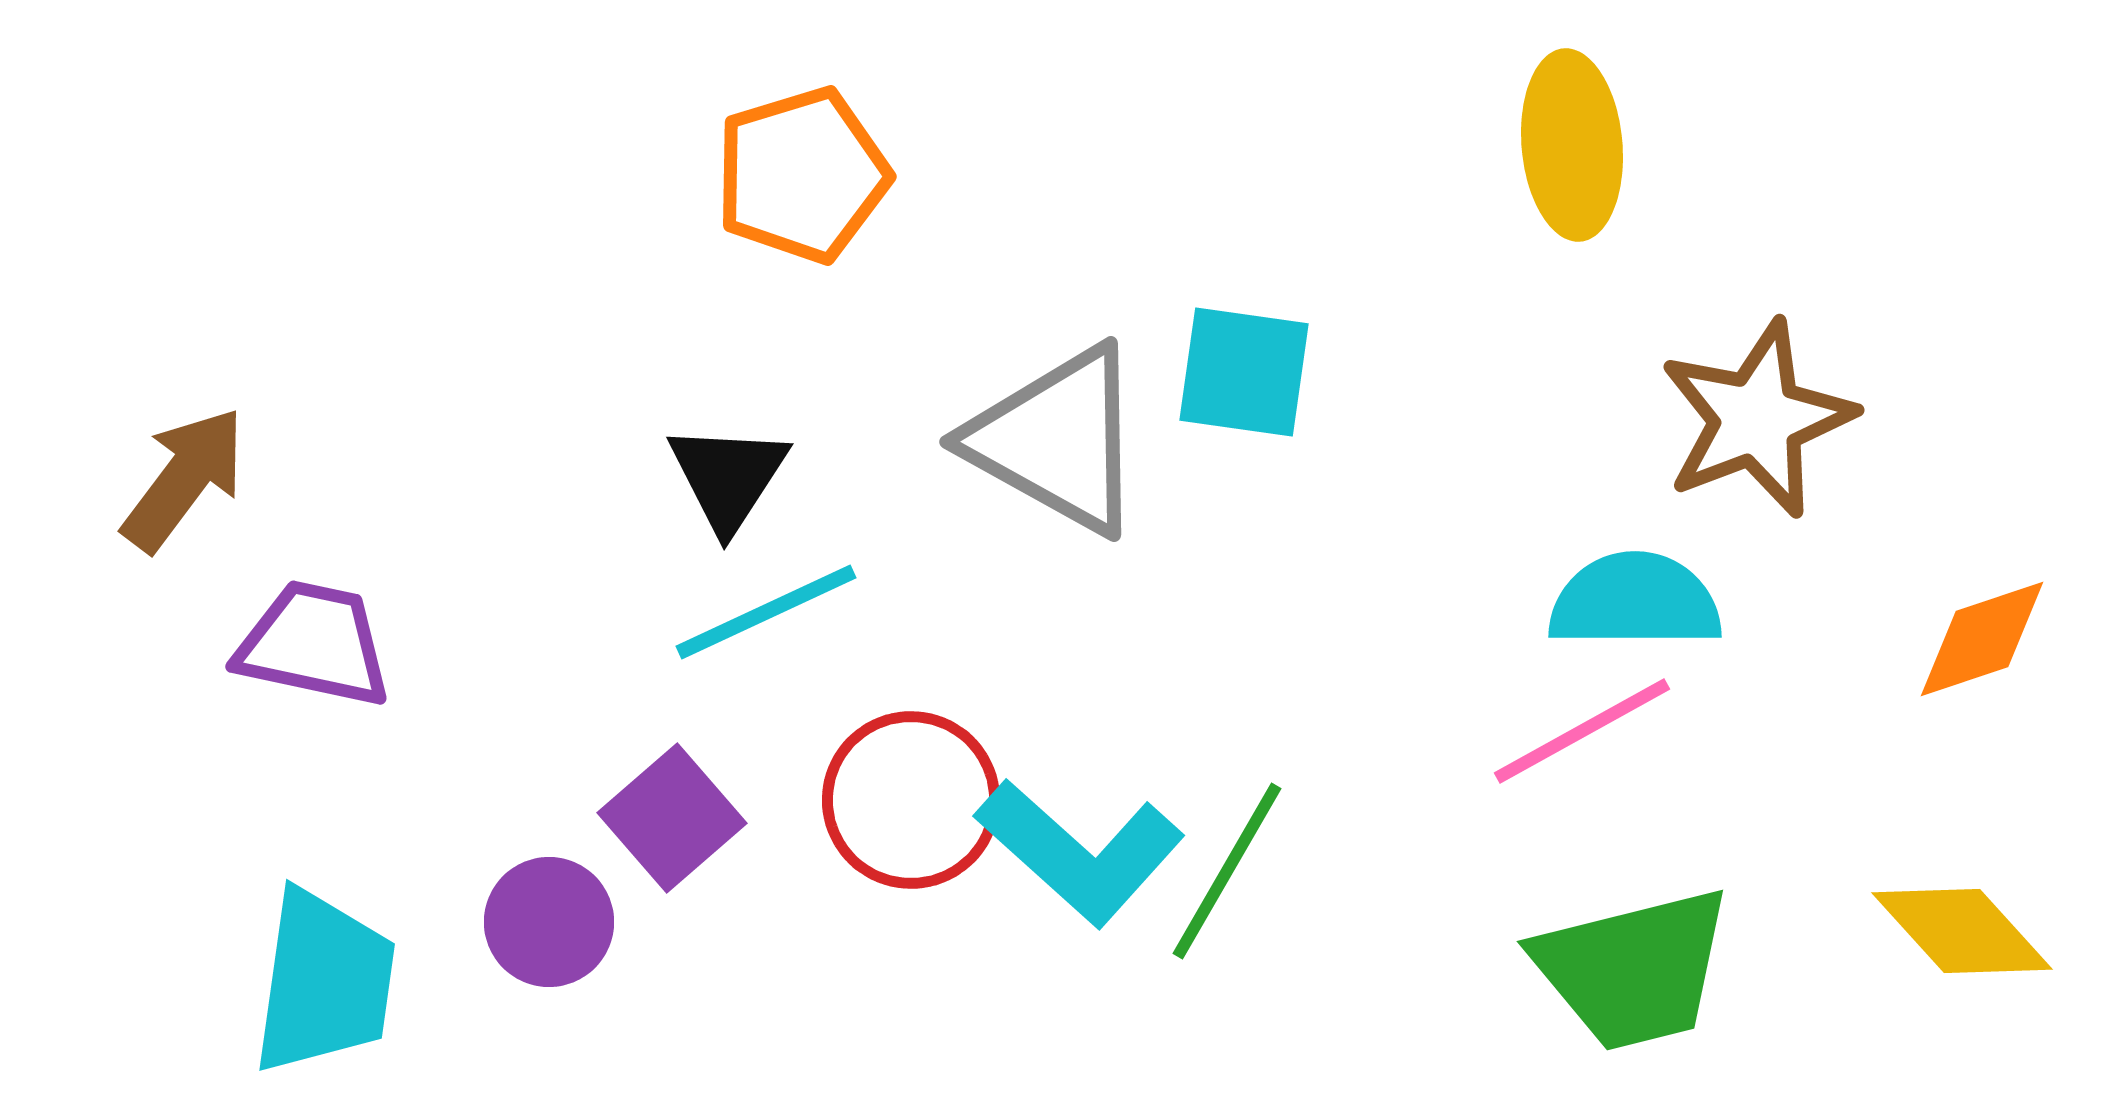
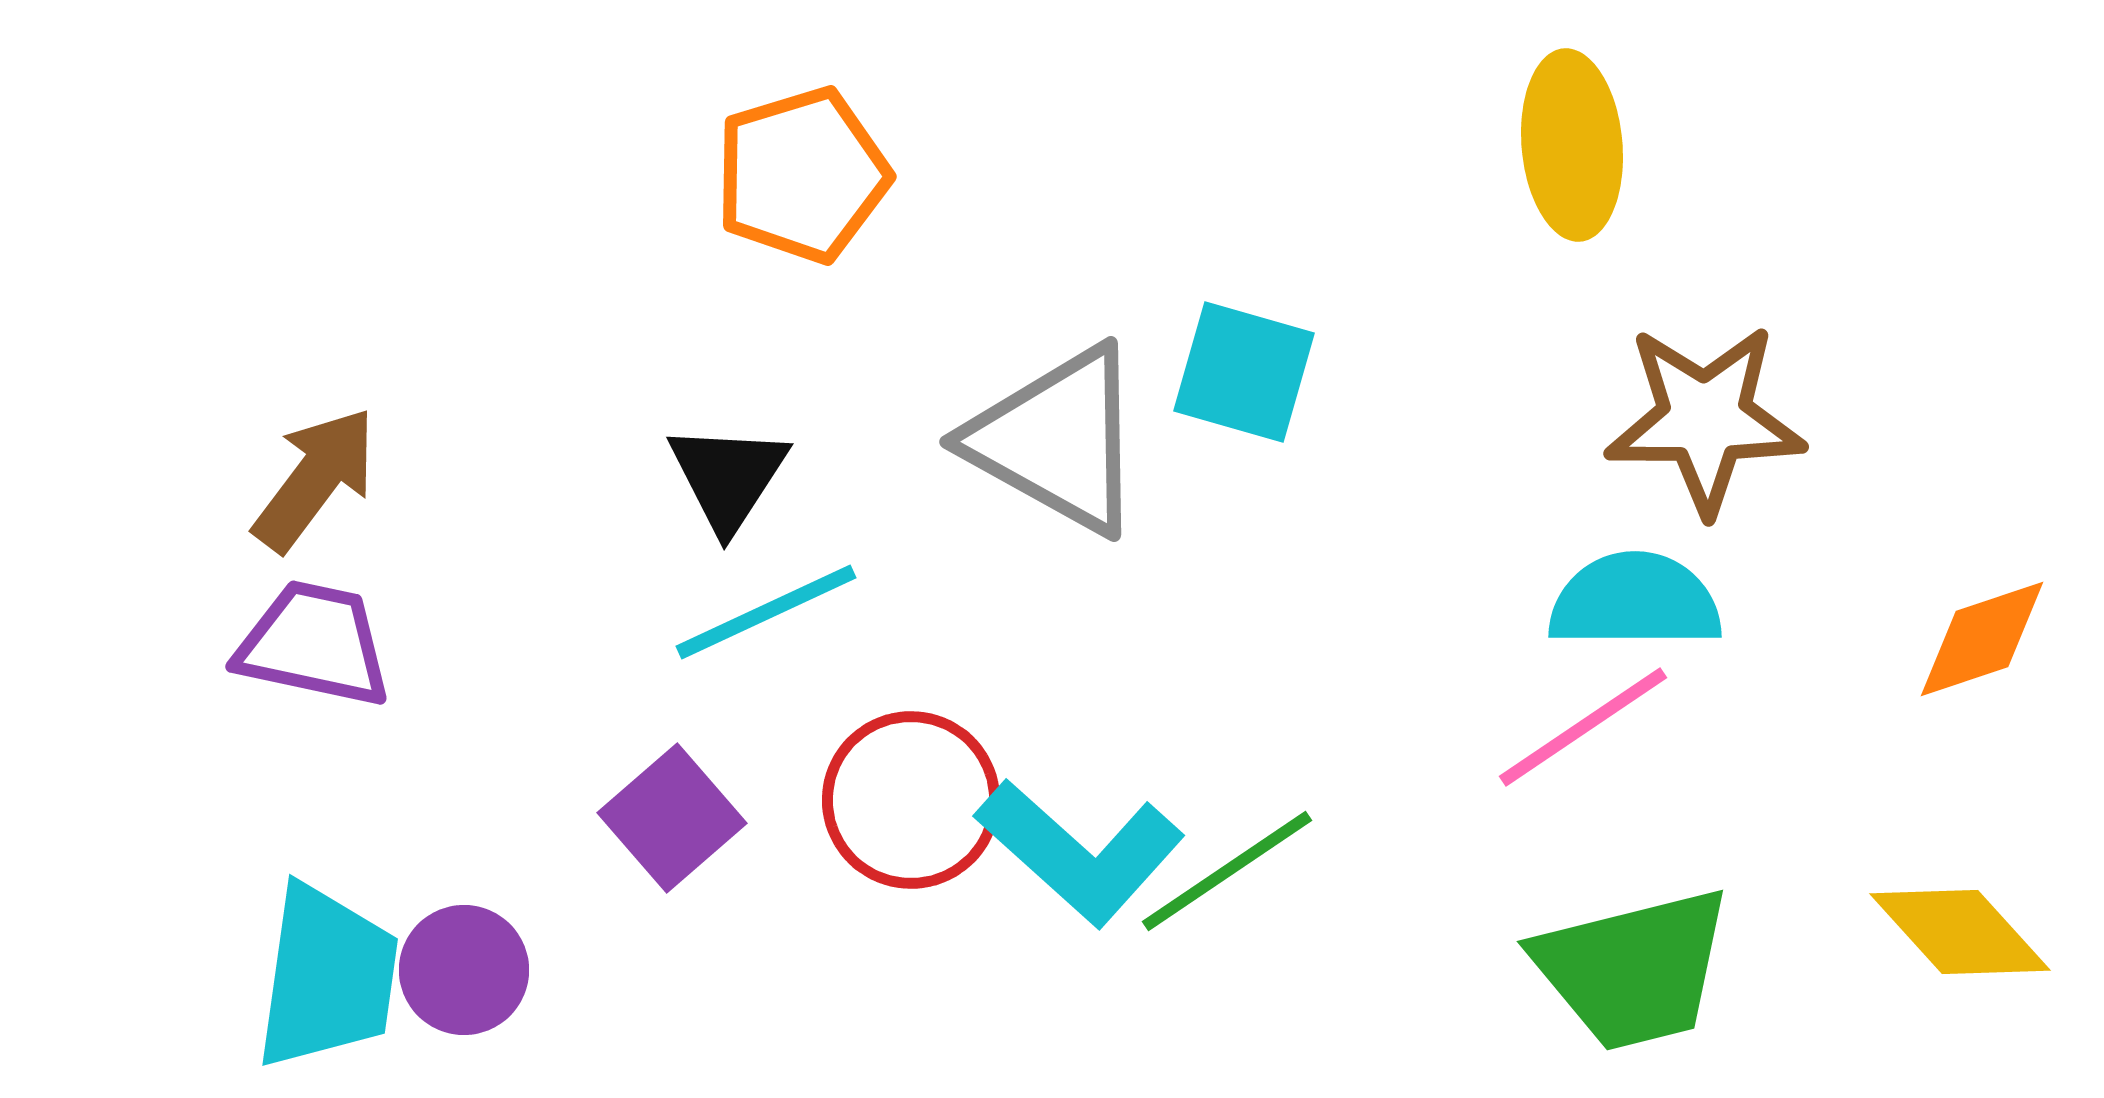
cyan square: rotated 8 degrees clockwise
brown star: moved 52 px left; rotated 21 degrees clockwise
brown arrow: moved 131 px right
pink line: moved 1 px right, 4 px up; rotated 5 degrees counterclockwise
green line: rotated 26 degrees clockwise
purple circle: moved 85 px left, 48 px down
yellow diamond: moved 2 px left, 1 px down
cyan trapezoid: moved 3 px right, 5 px up
